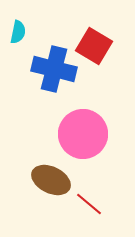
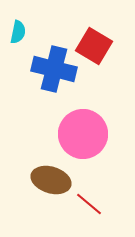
brown ellipse: rotated 9 degrees counterclockwise
